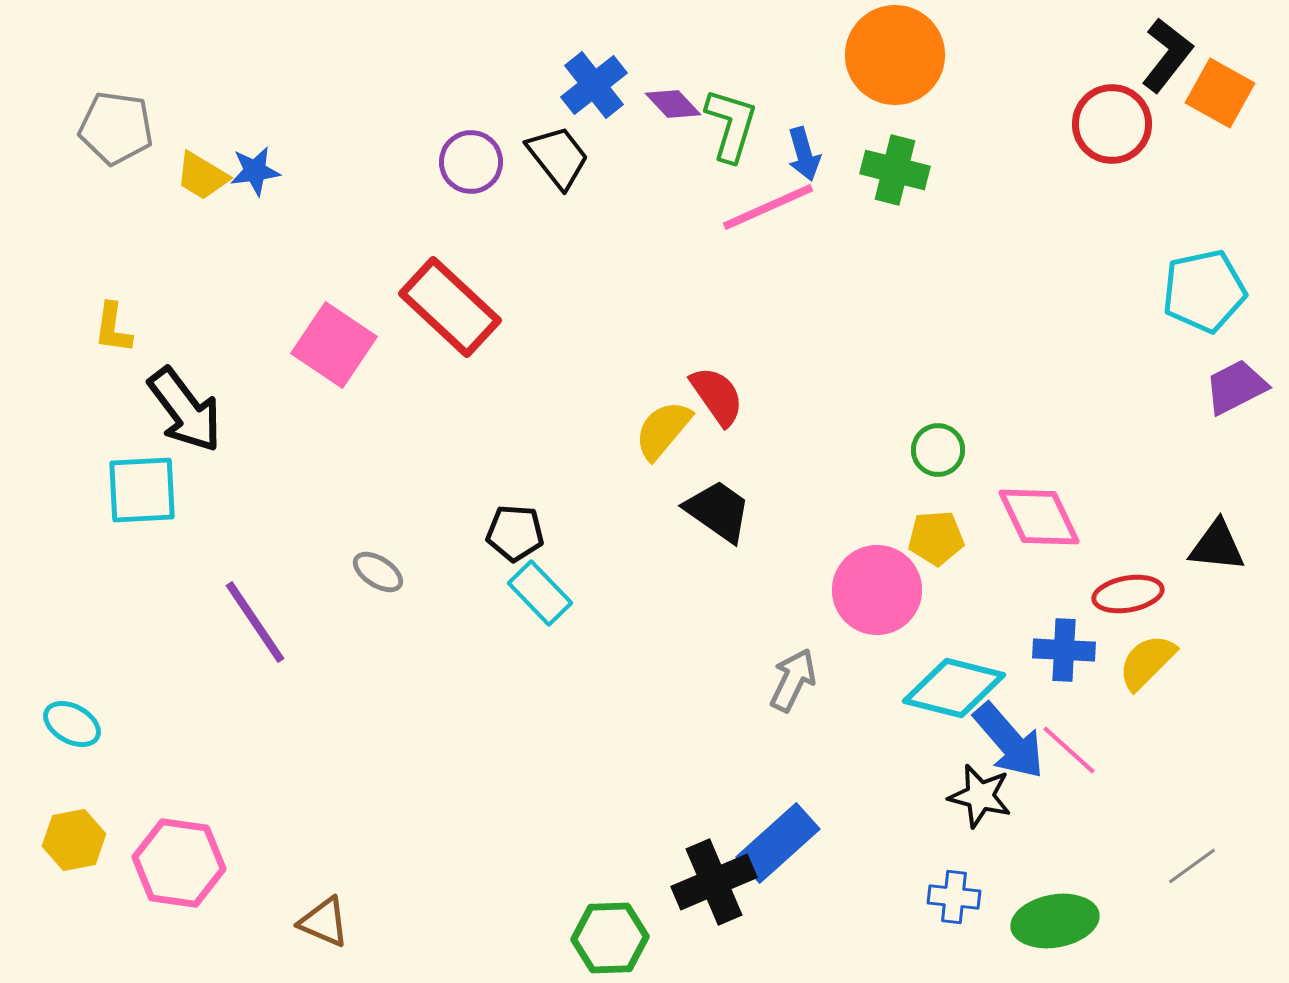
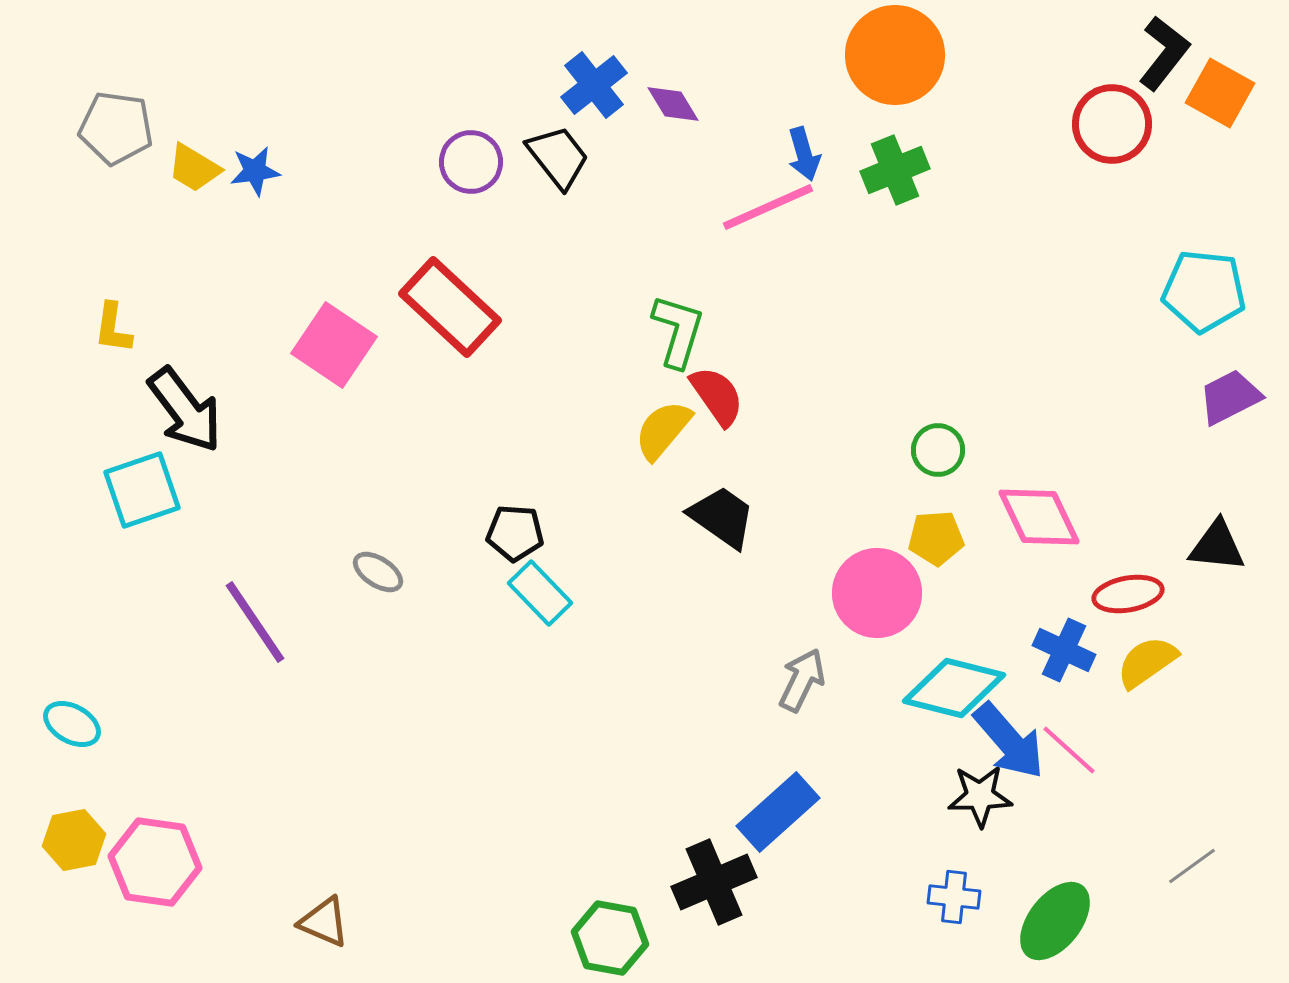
black L-shape at (1167, 55): moved 3 px left, 2 px up
purple diamond at (673, 104): rotated 12 degrees clockwise
green L-shape at (731, 125): moved 53 px left, 206 px down
green cross at (895, 170): rotated 36 degrees counterclockwise
yellow trapezoid at (202, 176): moved 8 px left, 8 px up
cyan pentagon at (1204, 291): rotated 18 degrees clockwise
purple trapezoid at (1236, 387): moved 6 px left, 10 px down
cyan square at (142, 490): rotated 16 degrees counterclockwise
black trapezoid at (718, 511): moved 4 px right, 6 px down
pink circle at (877, 590): moved 3 px down
blue cross at (1064, 650): rotated 22 degrees clockwise
yellow semicircle at (1147, 662): rotated 10 degrees clockwise
gray arrow at (793, 680): moved 9 px right
black star at (980, 796): rotated 16 degrees counterclockwise
blue rectangle at (778, 843): moved 31 px up
pink hexagon at (179, 863): moved 24 px left, 1 px up
green ellipse at (1055, 921): rotated 42 degrees counterclockwise
green hexagon at (610, 938): rotated 12 degrees clockwise
